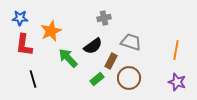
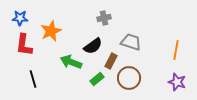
green arrow: moved 3 px right, 4 px down; rotated 25 degrees counterclockwise
